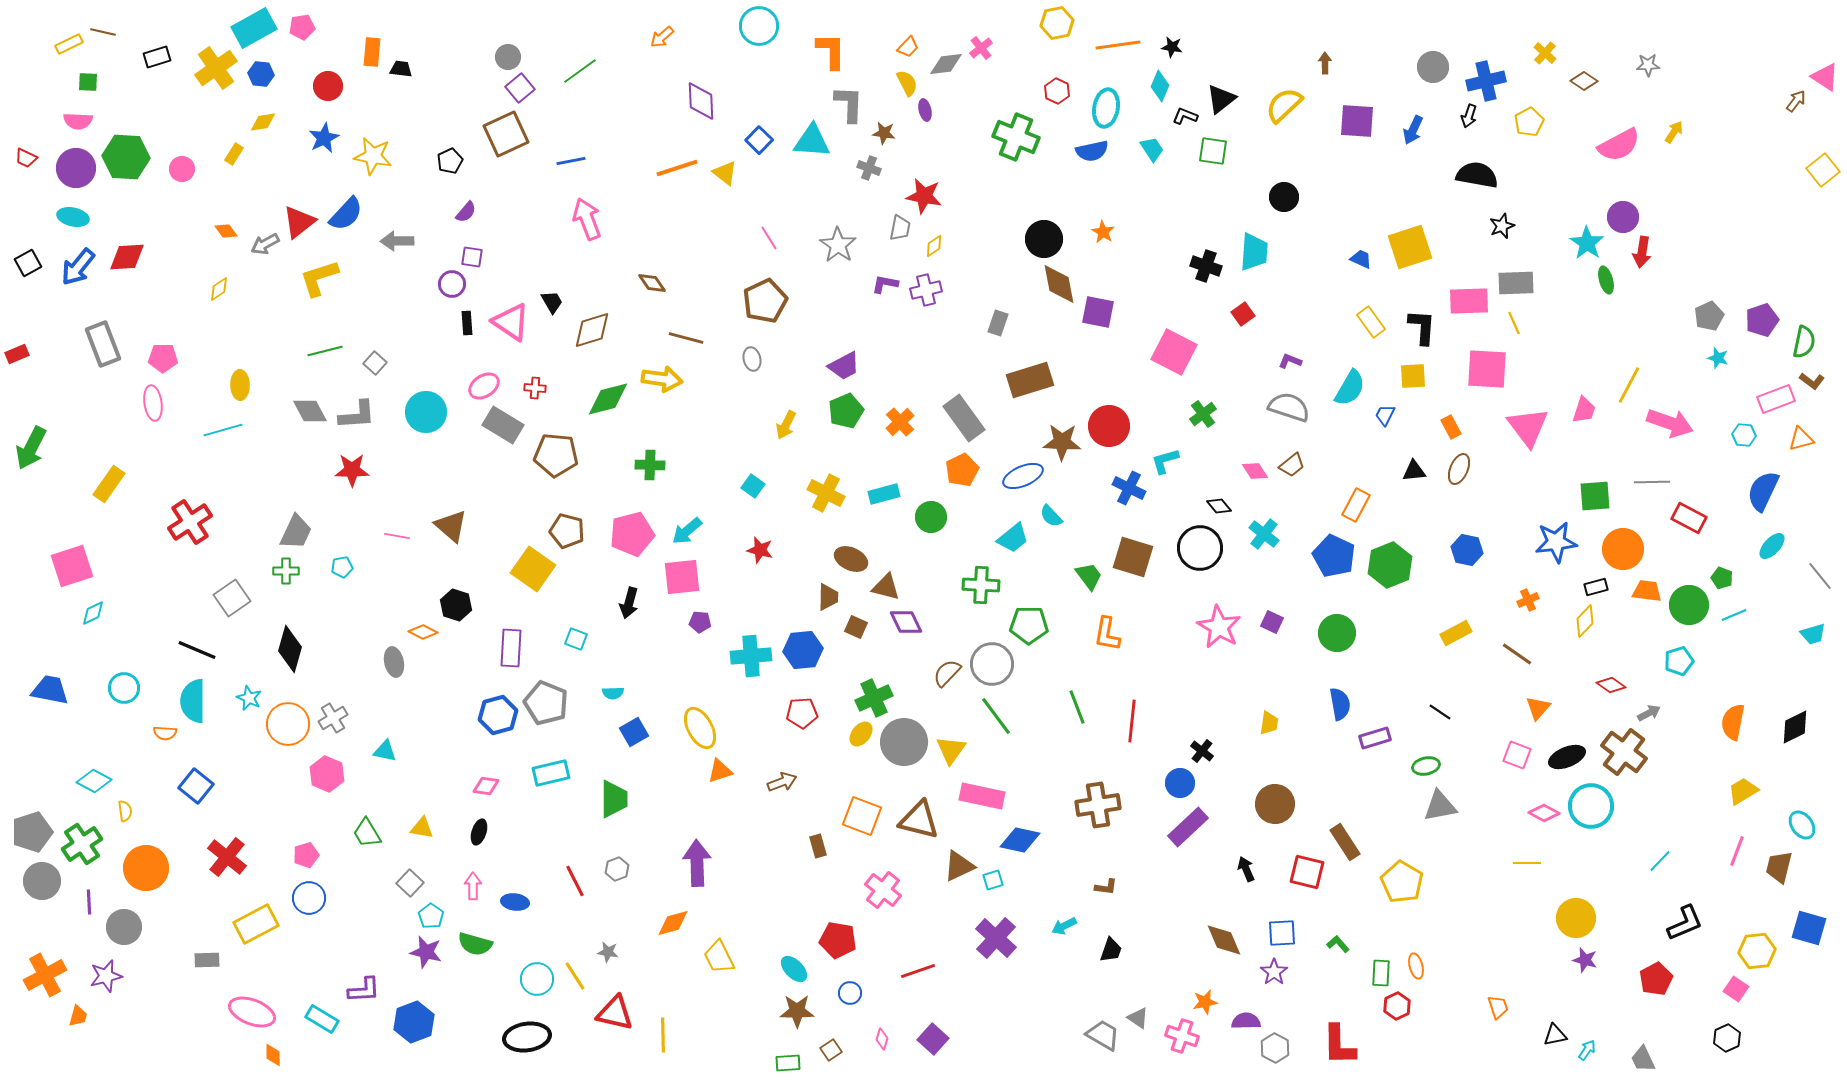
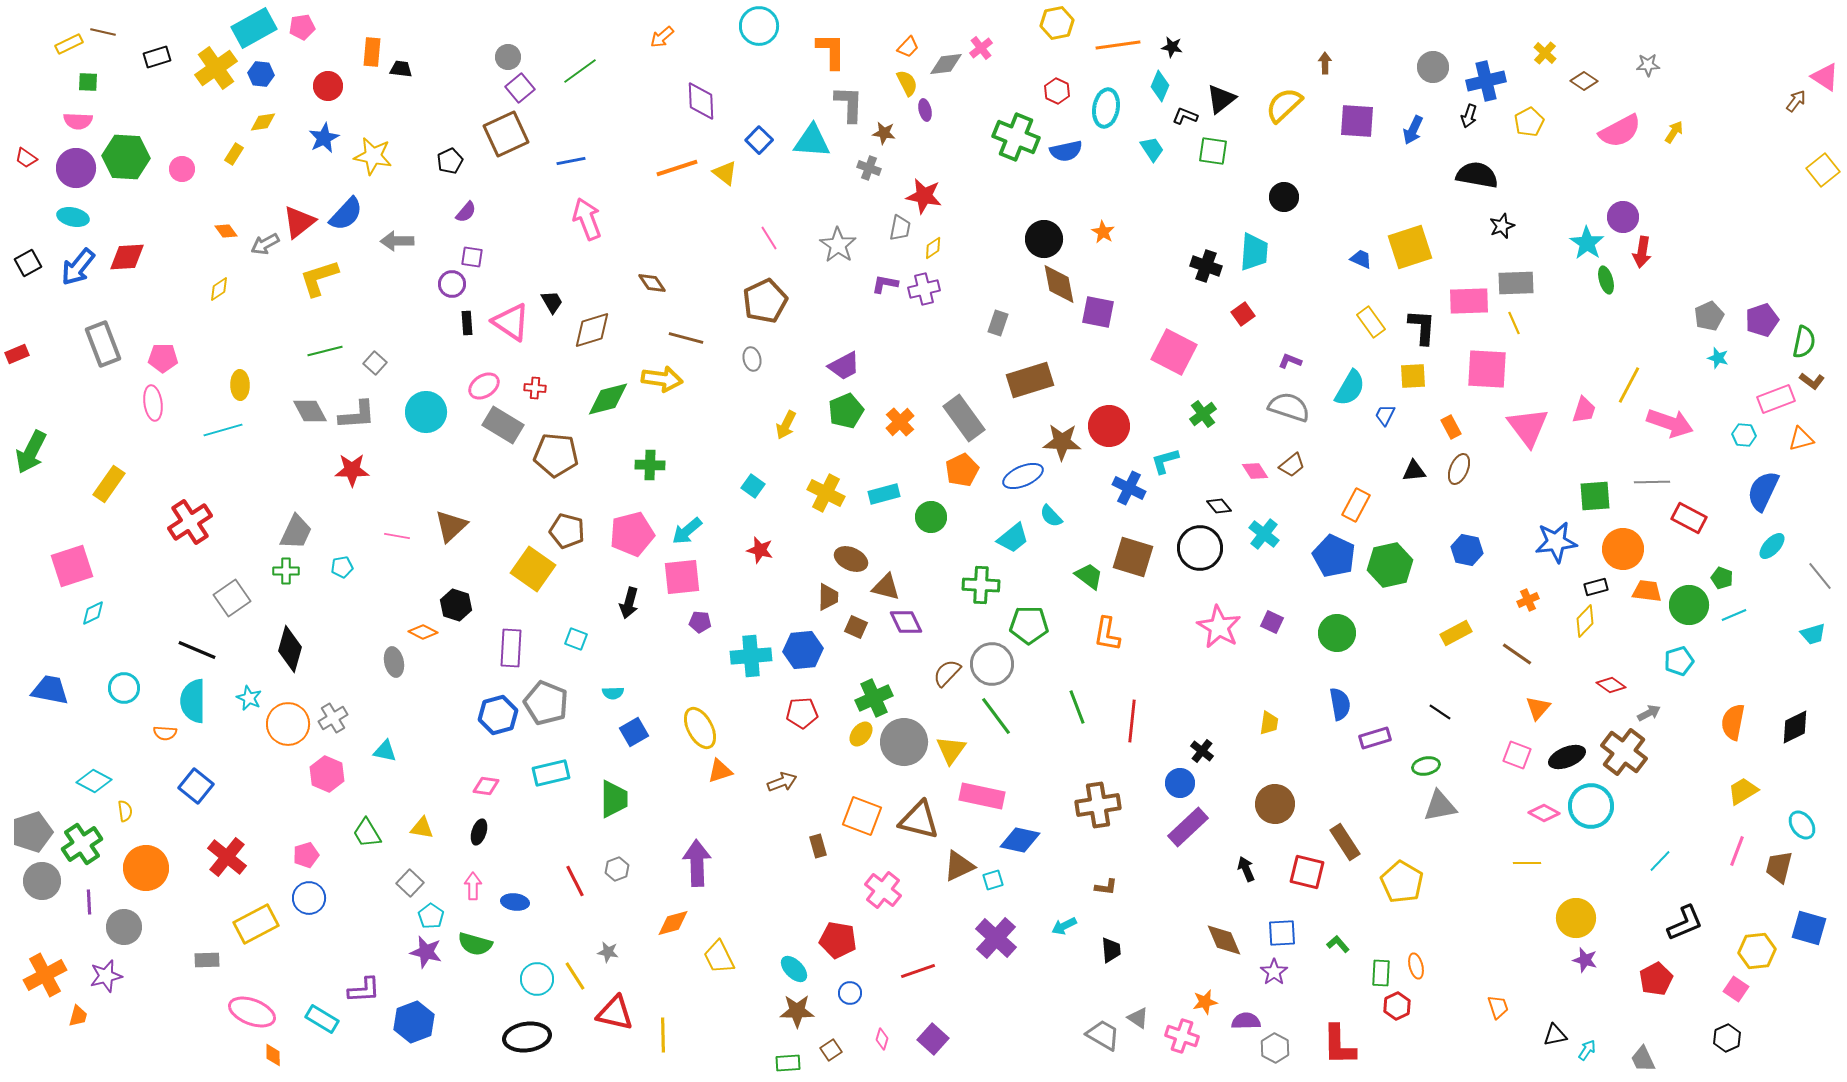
pink semicircle at (1619, 145): moved 1 px right, 14 px up
blue semicircle at (1092, 151): moved 26 px left
red trapezoid at (26, 158): rotated 10 degrees clockwise
yellow diamond at (934, 246): moved 1 px left, 2 px down
purple cross at (926, 290): moved 2 px left, 1 px up
green arrow at (31, 448): moved 4 px down
brown triangle at (451, 526): rotated 36 degrees clockwise
green hexagon at (1390, 565): rotated 9 degrees clockwise
green trapezoid at (1089, 576): rotated 16 degrees counterclockwise
black trapezoid at (1111, 950): rotated 24 degrees counterclockwise
